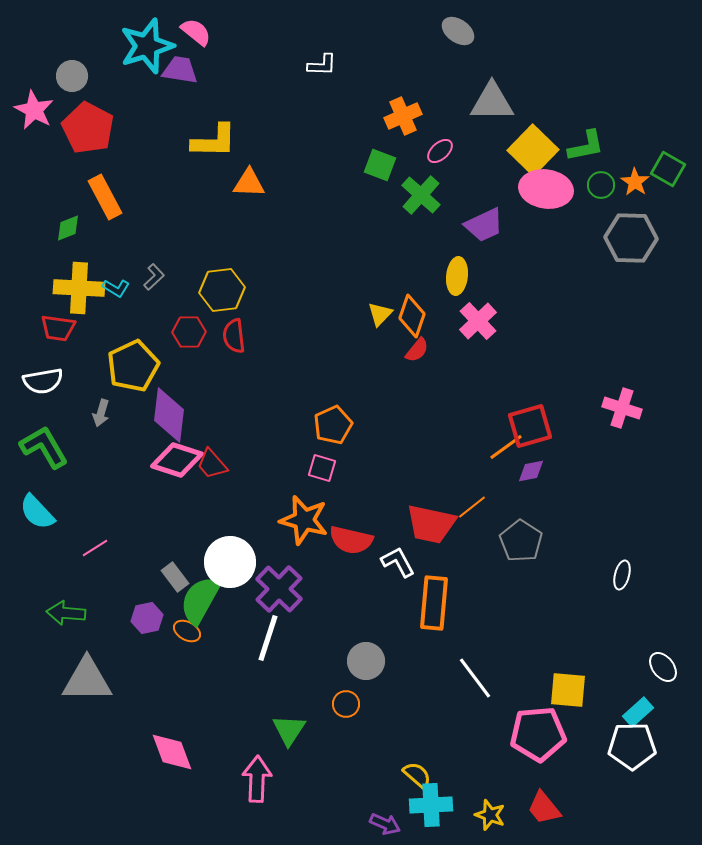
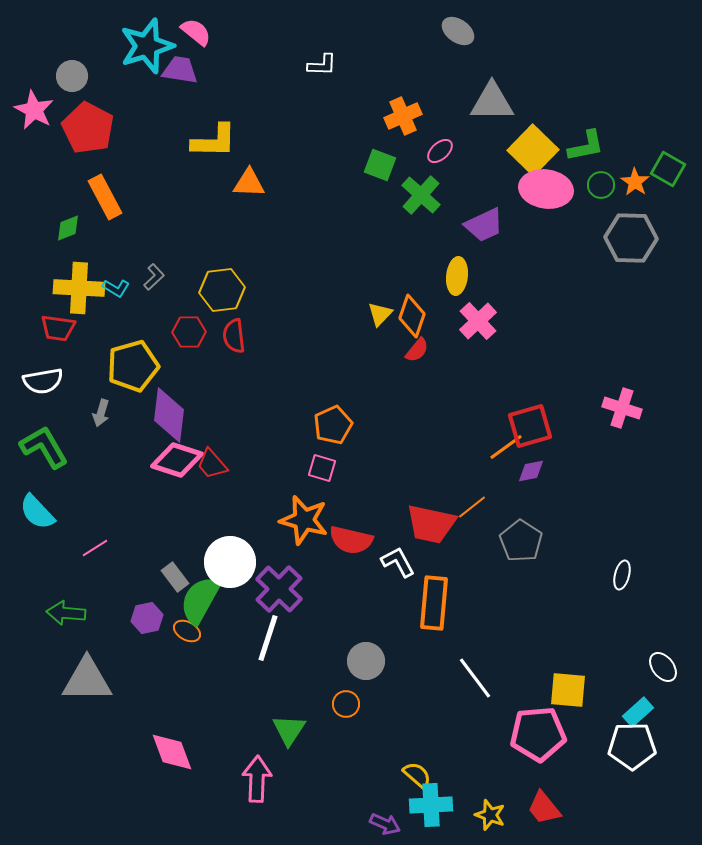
yellow pentagon at (133, 366): rotated 9 degrees clockwise
